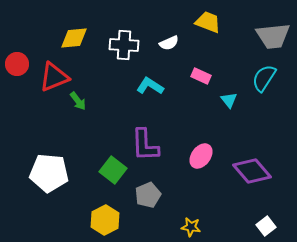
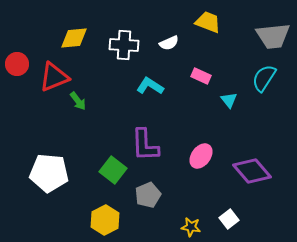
white square: moved 37 px left, 7 px up
